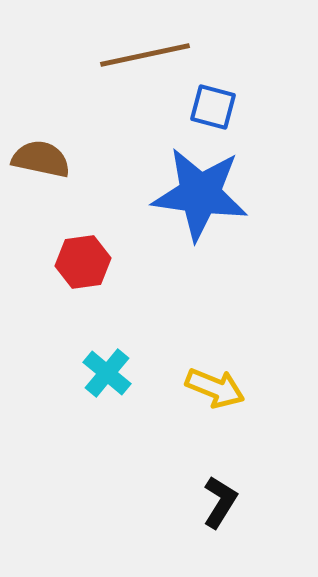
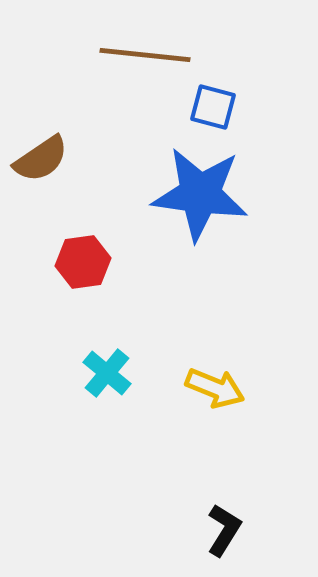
brown line: rotated 18 degrees clockwise
brown semicircle: rotated 134 degrees clockwise
black L-shape: moved 4 px right, 28 px down
